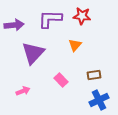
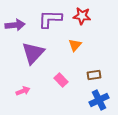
purple arrow: moved 1 px right
